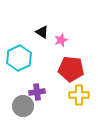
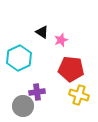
yellow cross: rotated 18 degrees clockwise
